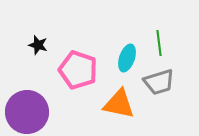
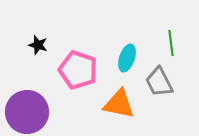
green line: moved 12 px right
gray trapezoid: rotated 80 degrees clockwise
